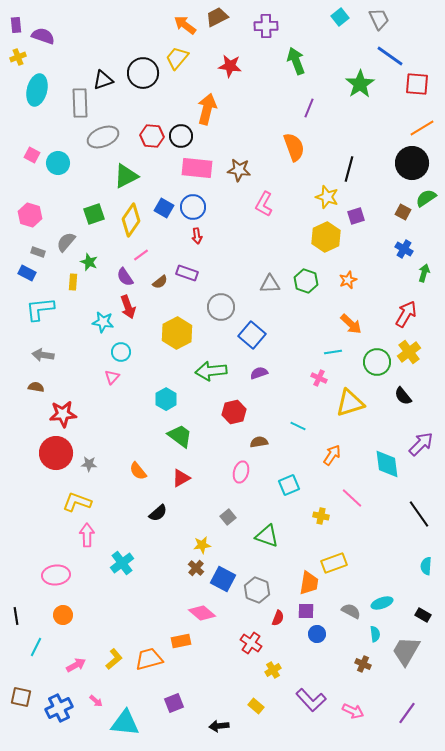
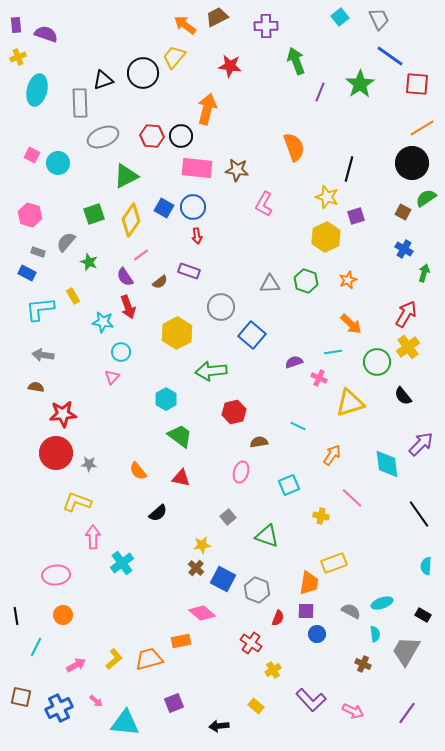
purple semicircle at (43, 36): moved 3 px right, 2 px up
yellow trapezoid at (177, 58): moved 3 px left, 1 px up
purple line at (309, 108): moved 11 px right, 16 px up
brown star at (239, 170): moved 2 px left
purple rectangle at (187, 273): moved 2 px right, 2 px up
yellow rectangle at (73, 282): moved 14 px down; rotated 35 degrees counterclockwise
yellow cross at (409, 352): moved 1 px left, 5 px up
purple semicircle at (259, 373): moved 35 px right, 11 px up
red triangle at (181, 478): rotated 42 degrees clockwise
pink arrow at (87, 535): moved 6 px right, 2 px down
